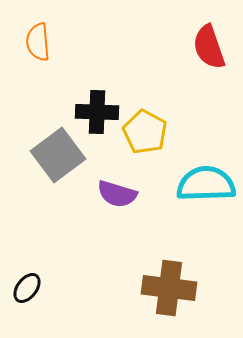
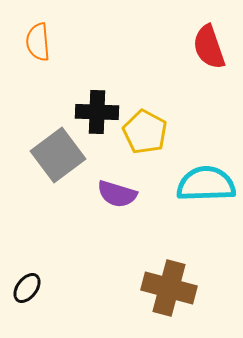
brown cross: rotated 8 degrees clockwise
